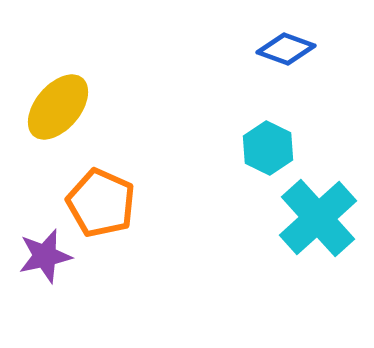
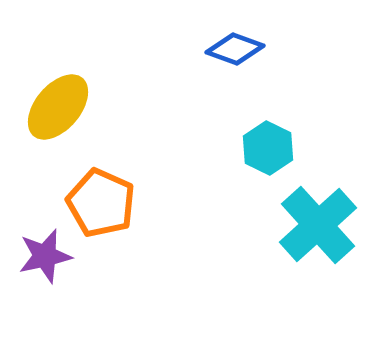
blue diamond: moved 51 px left
cyan cross: moved 7 px down
